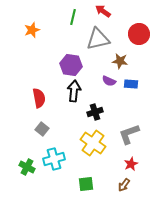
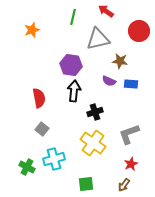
red arrow: moved 3 px right
red circle: moved 3 px up
